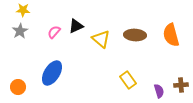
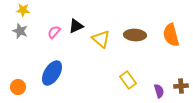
gray star: rotated 21 degrees counterclockwise
brown cross: moved 1 px down
